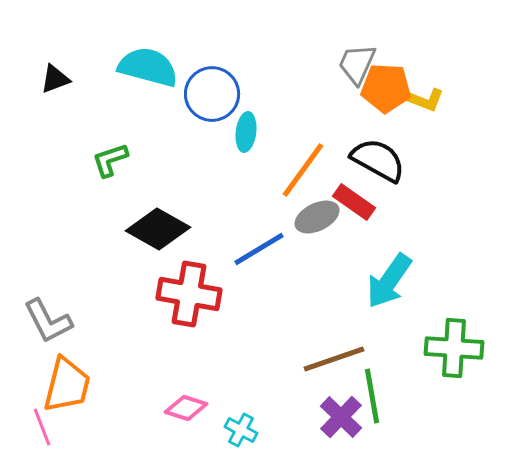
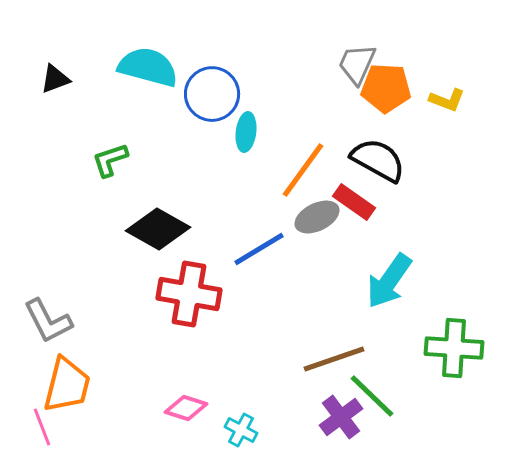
yellow L-shape: moved 21 px right
green line: rotated 36 degrees counterclockwise
purple cross: rotated 9 degrees clockwise
